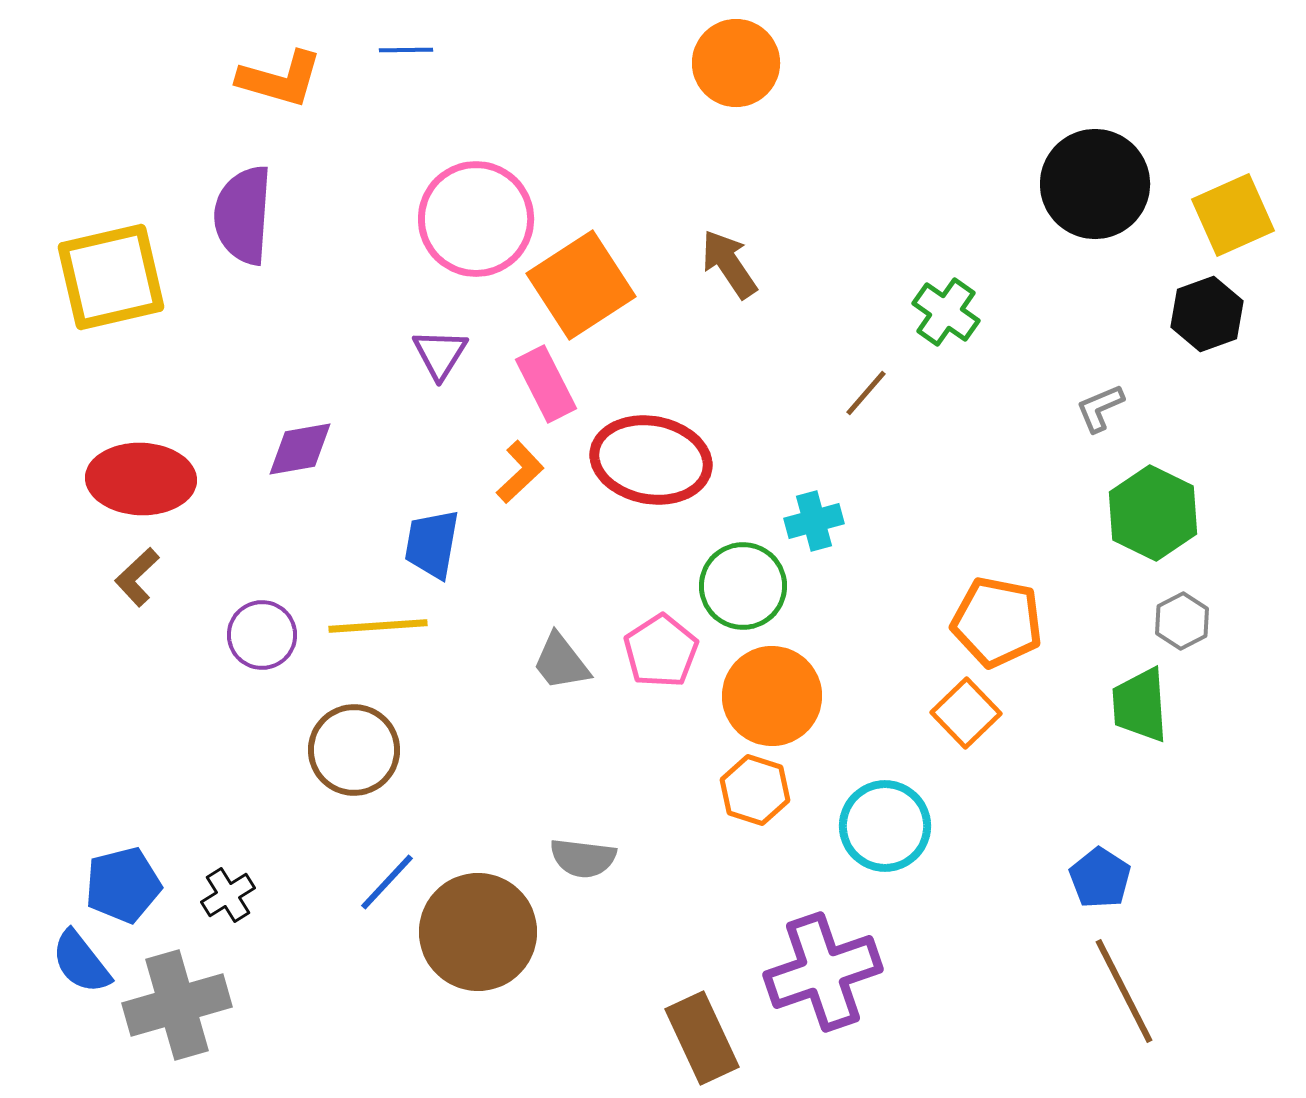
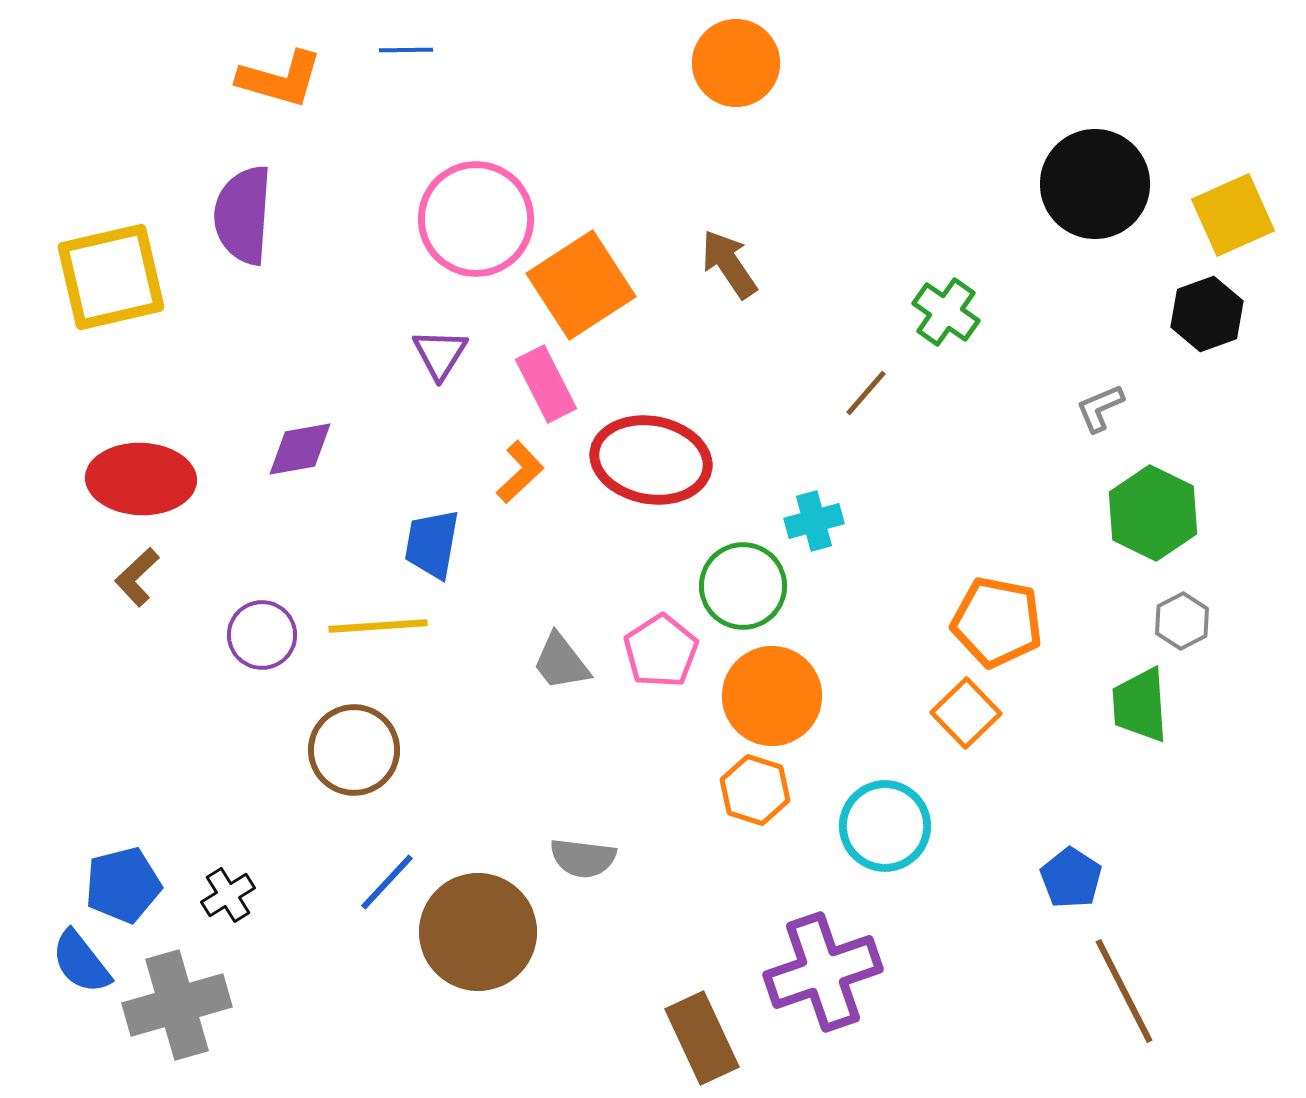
blue pentagon at (1100, 878): moved 29 px left
